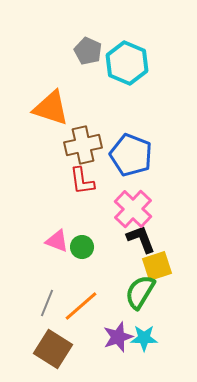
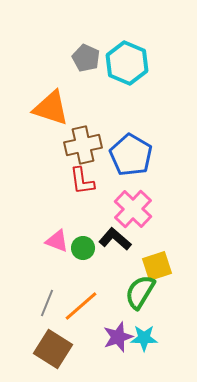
gray pentagon: moved 2 px left, 7 px down
blue pentagon: rotated 9 degrees clockwise
black L-shape: moved 26 px left; rotated 28 degrees counterclockwise
green circle: moved 1 px right, 1 px down
